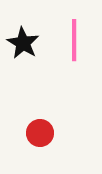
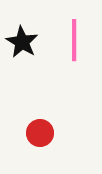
black star: moved 1 px left, 1 px up
